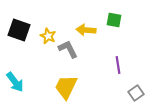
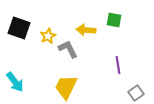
black square: moved 2 px up
yellow star: rotated 21 degrees clockwise
